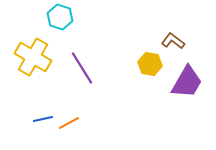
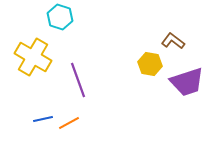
purple line: moved 4 px left, 12 px down; rotated 12 degrees clockwise
purple trapezoid: rotated 42 degrees clockwise
